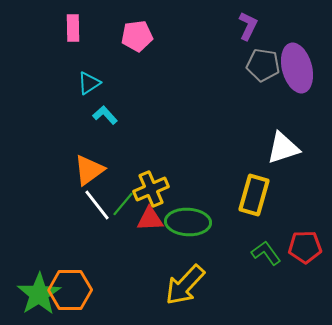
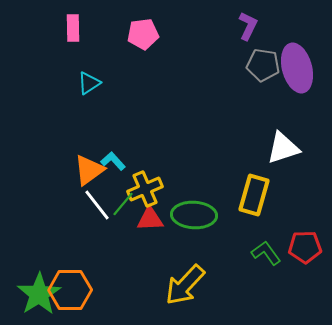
pink pentagon: moved 6 px right, 2 px up
cyan L-shape: moved 8 px right, 46 px down
yellow cross: moved 6 px left
green ellipse: moved 6 px right, 7 px up
